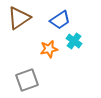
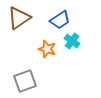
cyan cross: moved 2 px left
orange star: moved 2 px left; rotated 30 degrees clockwise
gray square: moved 2 px left, 1 px down
